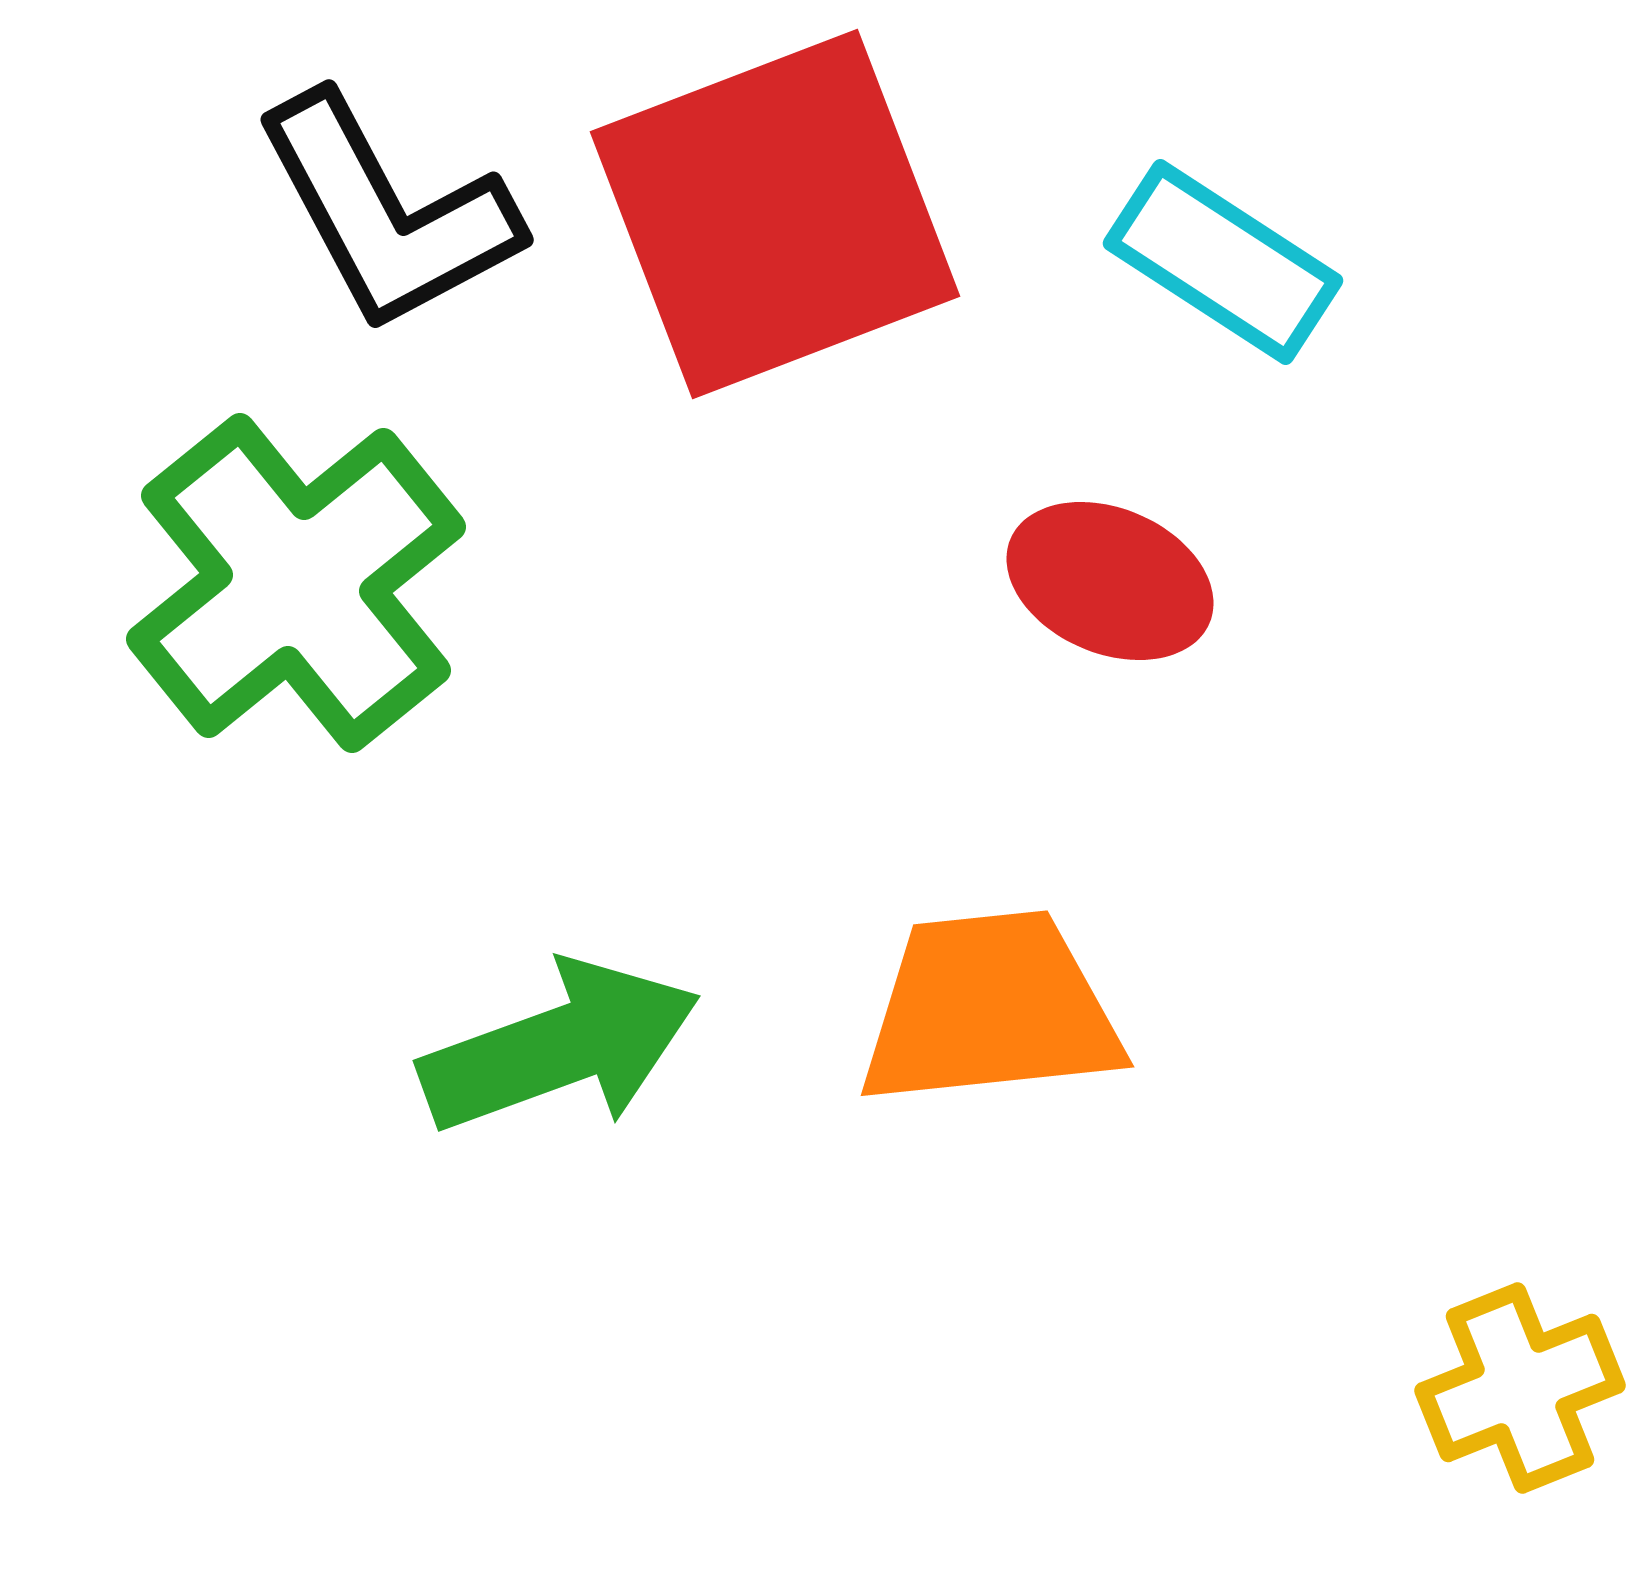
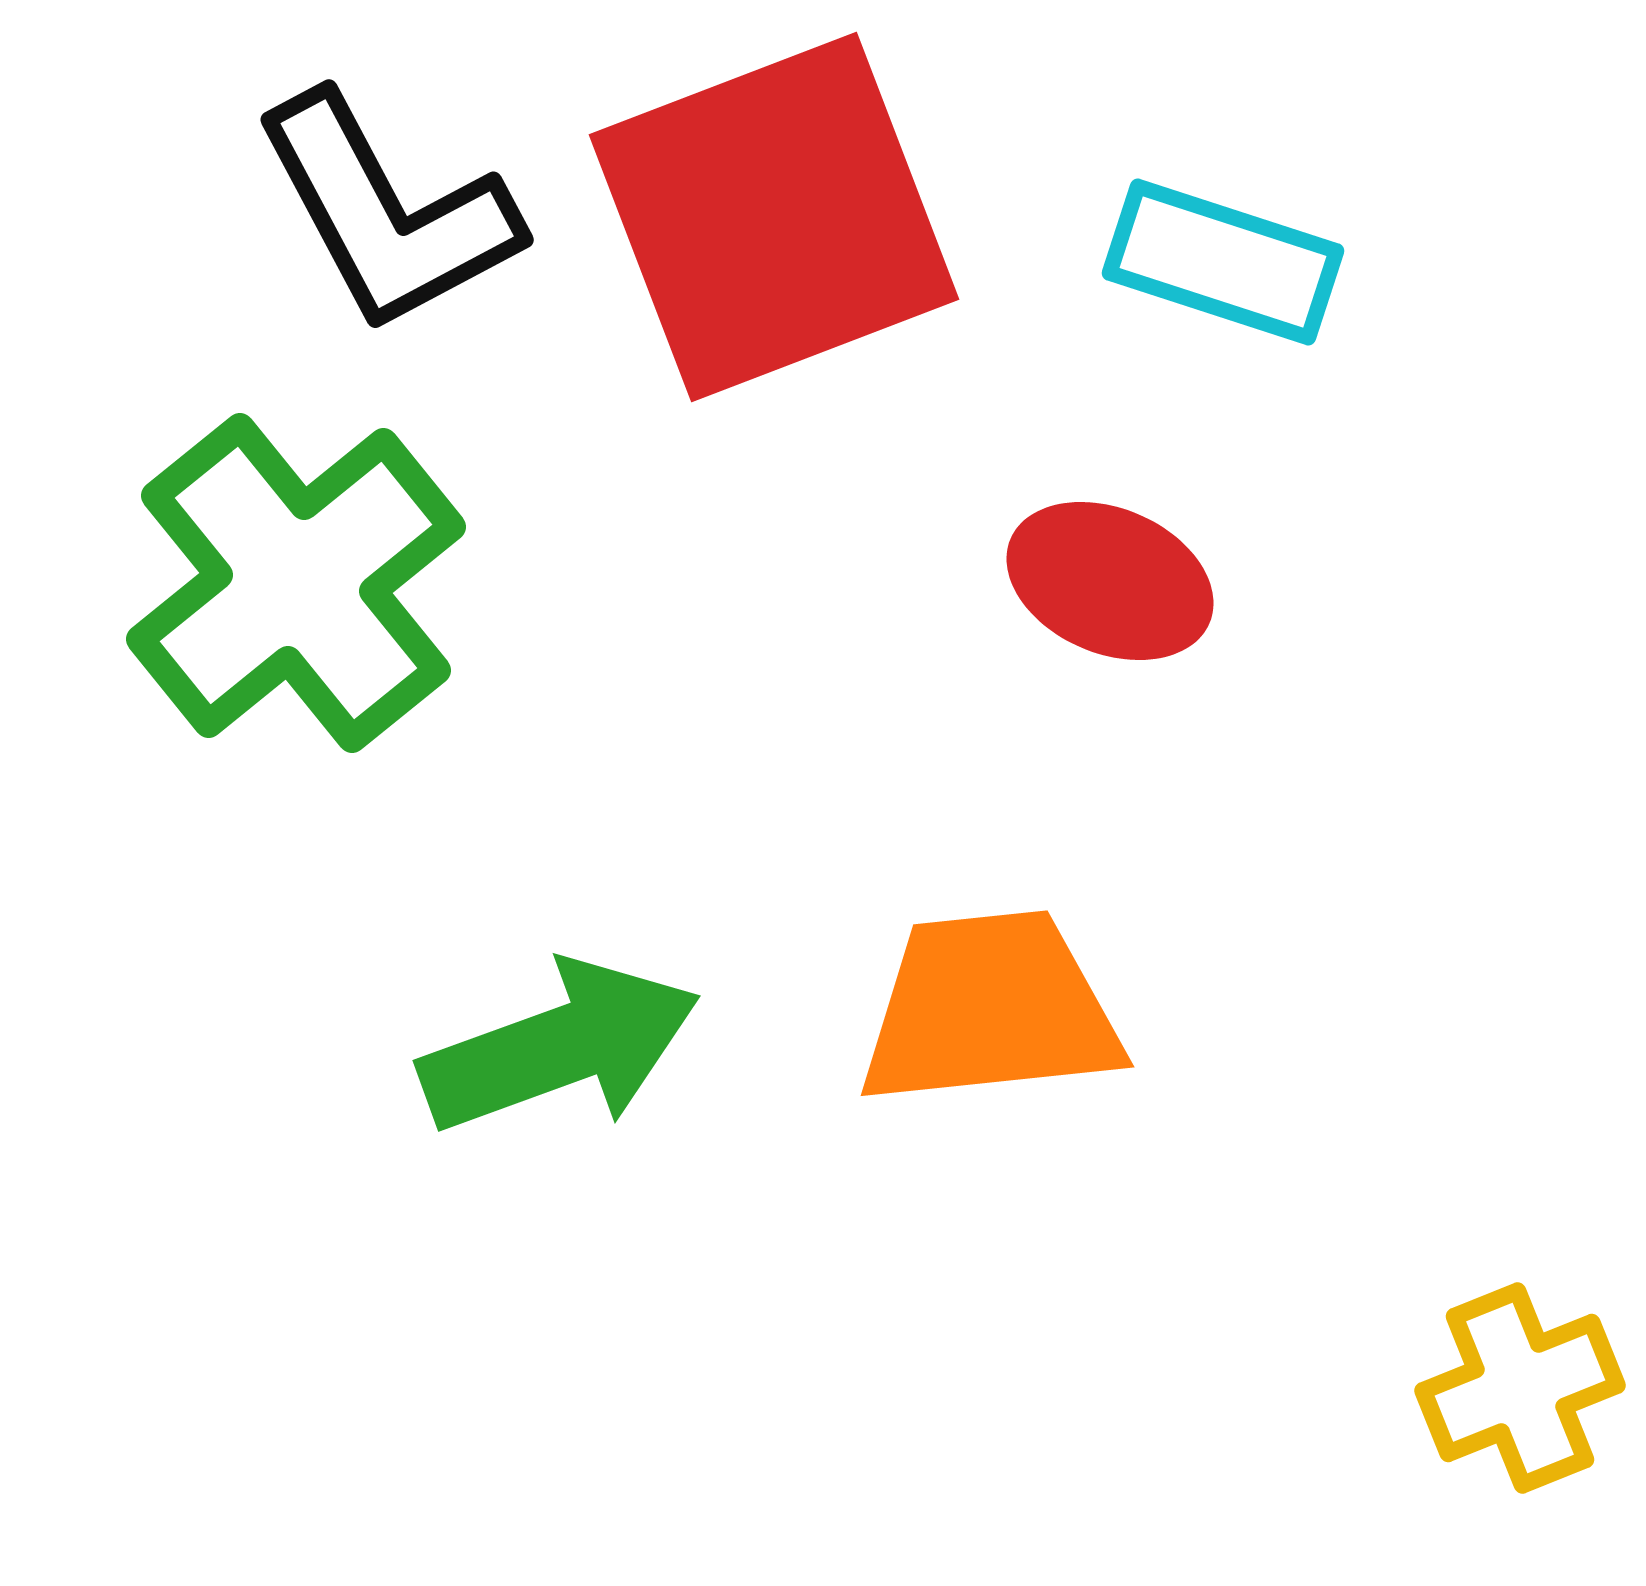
red square: moved 1 px left, 3 px down
cyan rectangle: rotated 15 degrees counterclockwise
